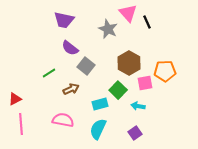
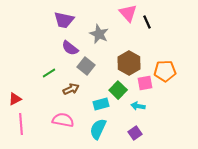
gray star: moved 9 px left, 5 px down
cyan rectangle: moved 1 px right
